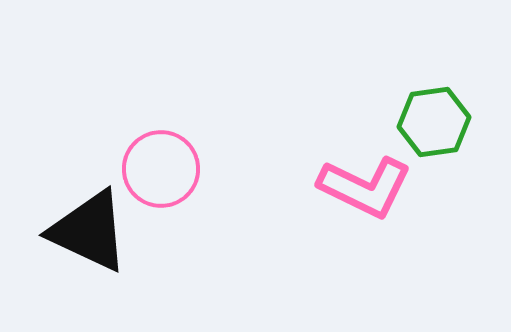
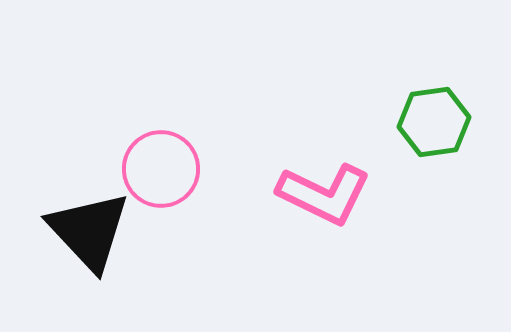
pink L-shape: moved 41 px left, 7 px down
black triangle: rotated 22 degrees clockwise
